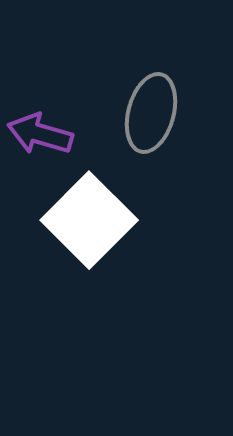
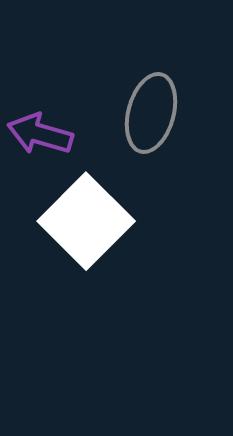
white square: moved 3 px left, 1 px down
